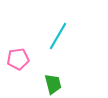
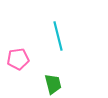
cyan line: rotated 44 degrees counterclockwise
